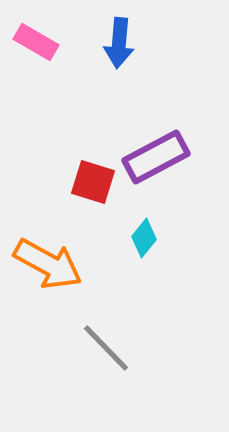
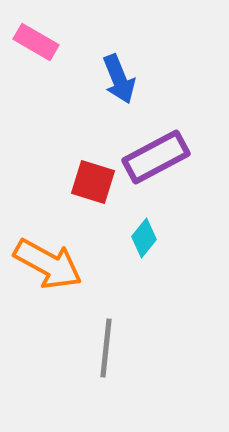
blue arrow: moved 36 px down; rotated 27 degrees counterclockwise
gray line: rotated 50 degrees clockwise
